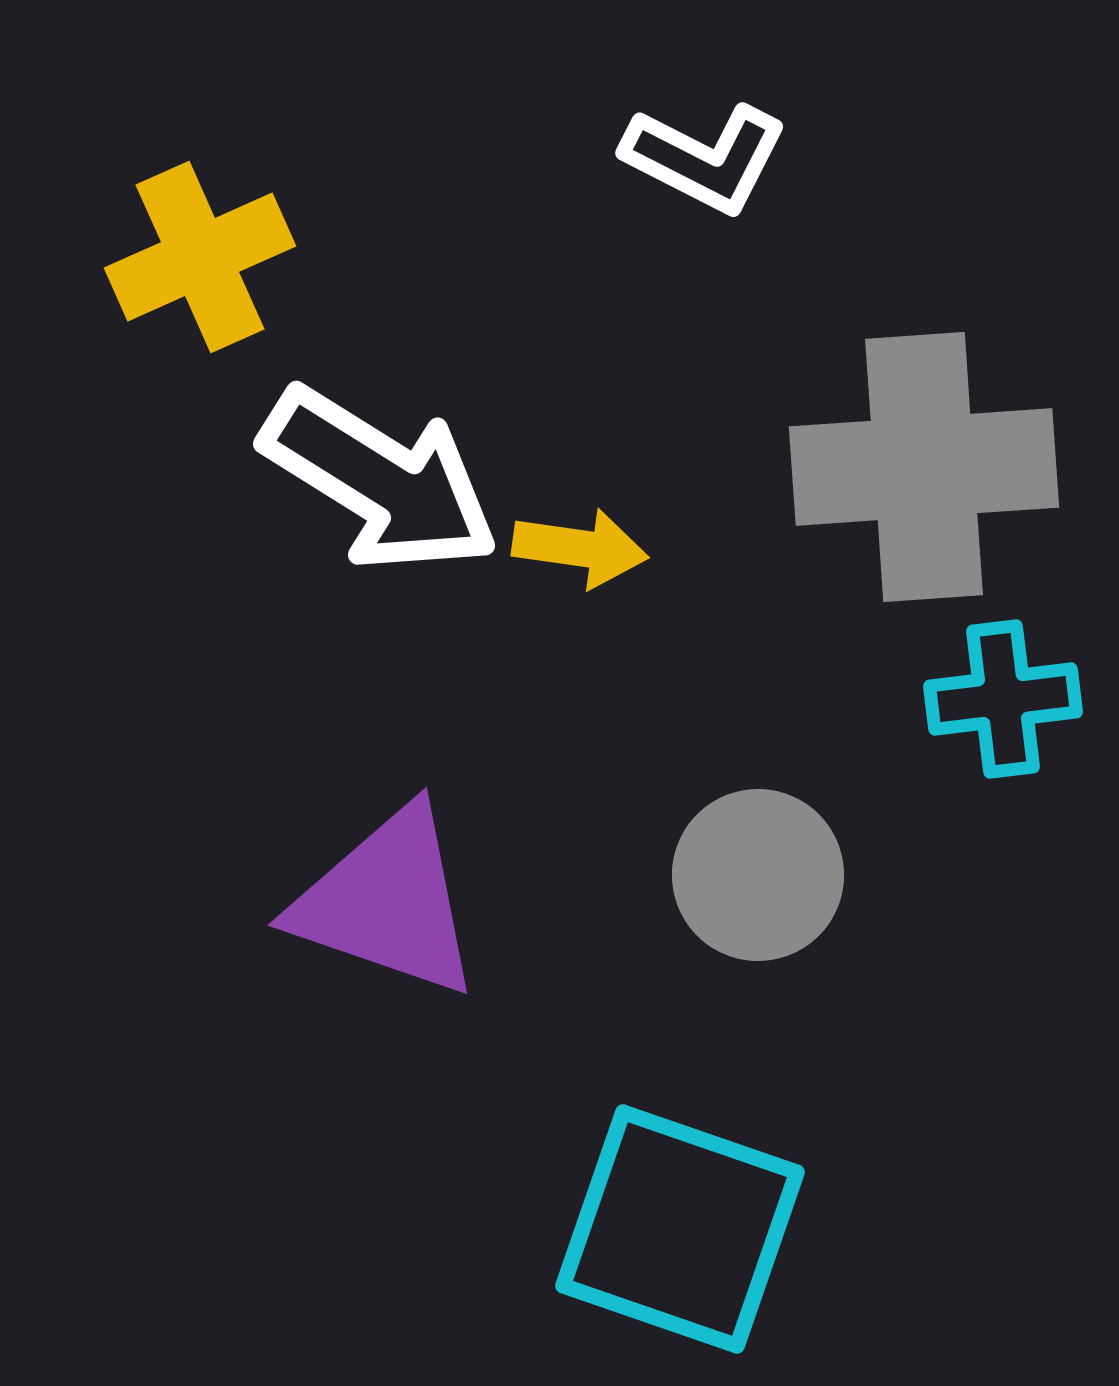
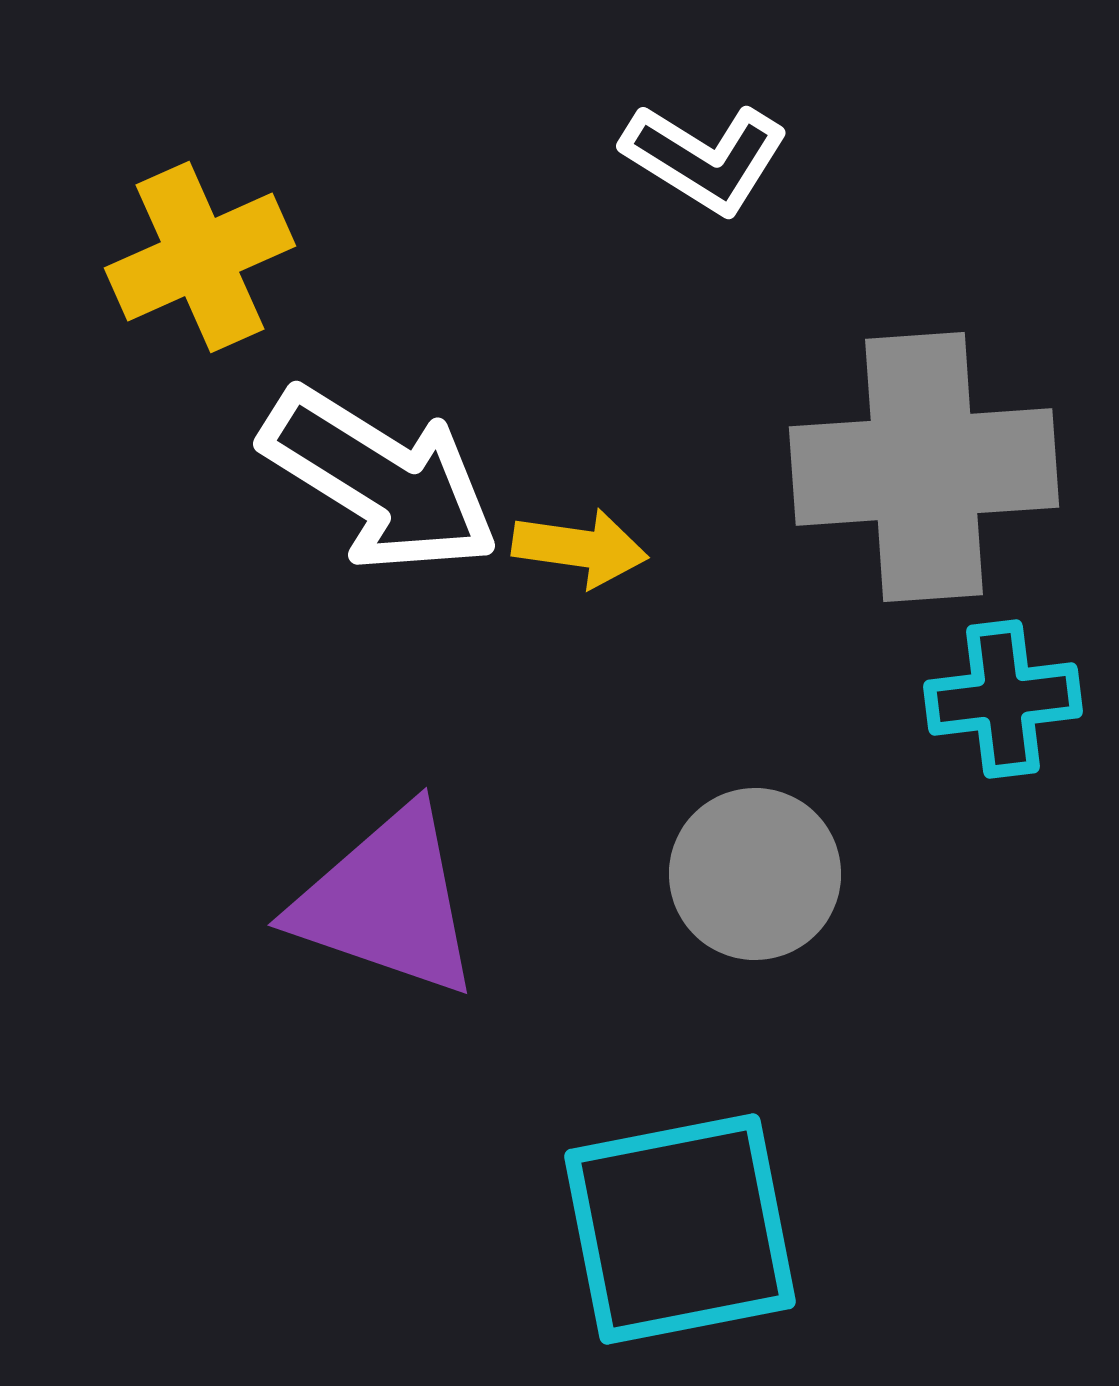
white L-shape: rotated 5 degrees clockwise
gray circle: moved 3 px left, 1 px up
cyan square: rotated 30 degrees counterclockwise
